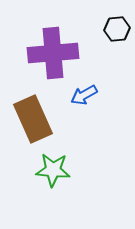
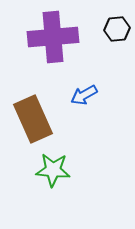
purple cross: moved 16 px up
